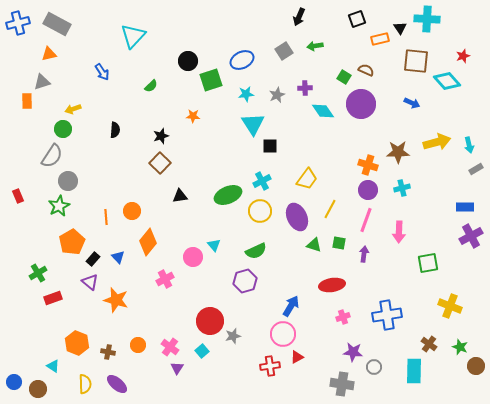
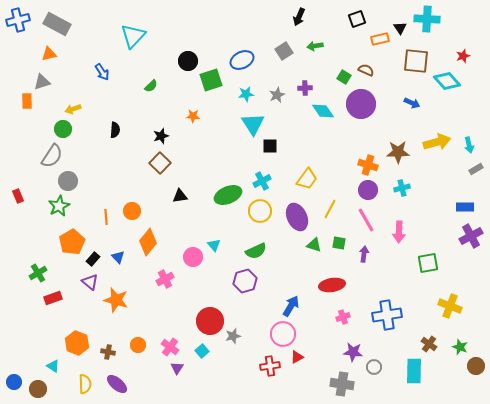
blue cross at (18, 23): moved 3 px up
pink line at (366, 220): rotated 50 degrees counterclockwise
